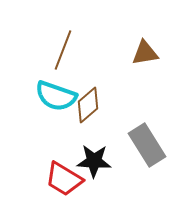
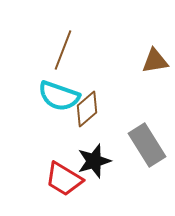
brown triangle: moved 10 px right, 8 px down
cyan semicircle: moved 3 px right
brown diamond: moved 1 px left, 4 px down
black star: rotated 20 degrees counterclockwise
